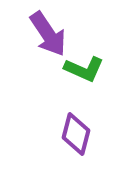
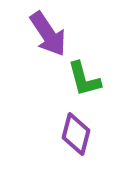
green L-shape: moved 10 px down; rotated 51 degrees clockwise
